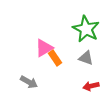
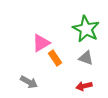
pink triangle: moved 3 px left, 5 px up
red arrow: moved 7 px left
